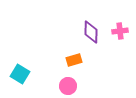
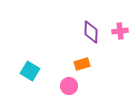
orange rectangle: moved 8 px right, 4 px down
cyan square: moved 10 px right, 3 px up
pink circle: moved 1 px right
